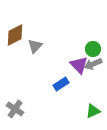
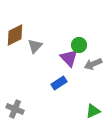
green circle: moved 14 px left, 4 px up
purple triangle: moved 10 px left, 7 px up
blue rectangle: moved 2 px left, 1 px up
gray cross: rotated 12 degrees counterclockwise
